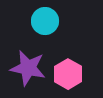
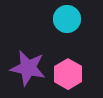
cyan circle: moved 22 px right, 2 px up
